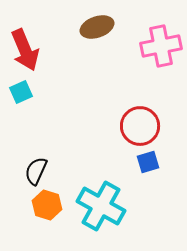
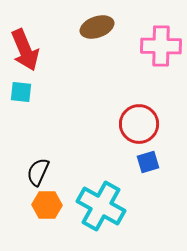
pink cross: rotated 12 degrees clockwise
cyan square: rotated 30 degrees clockwise
red circle: moved 1 px left, 2 px up
black semicircle: moved 2 px right, 1 px down
orange hexagon: rotated 16 degrees counterclockwise
